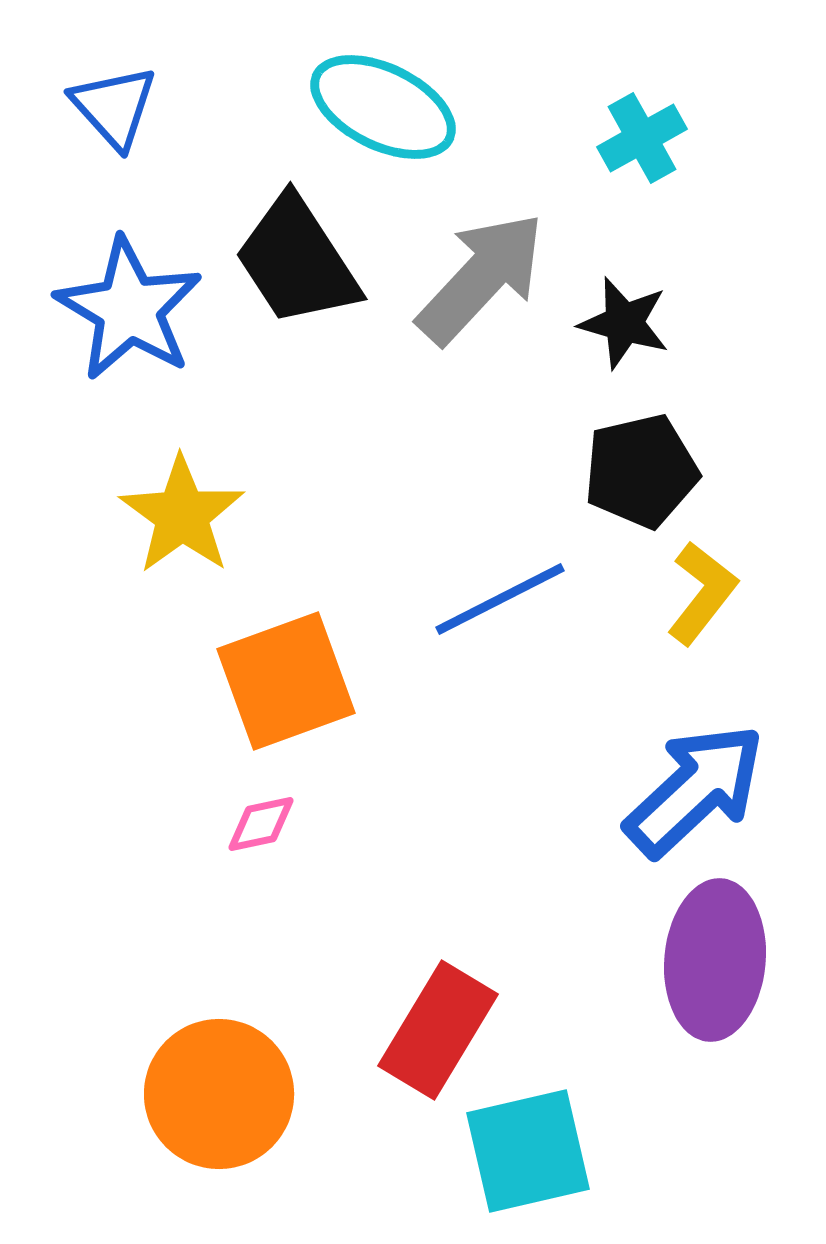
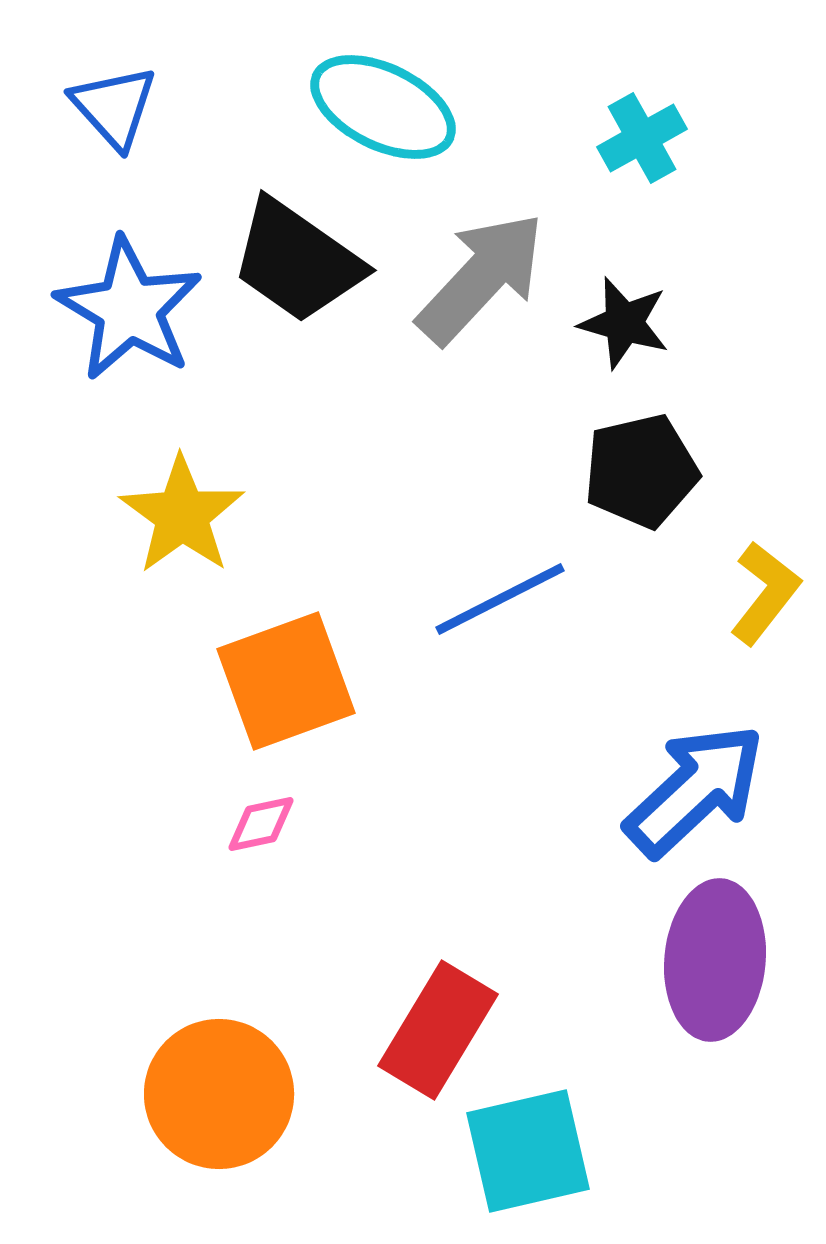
black trapezoid: rotated 22 degrees counterclockwise
yellow L-shape: moved 63 px right
